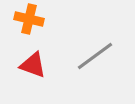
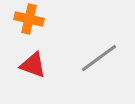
gray line: moved 4 px right, 2 px down
